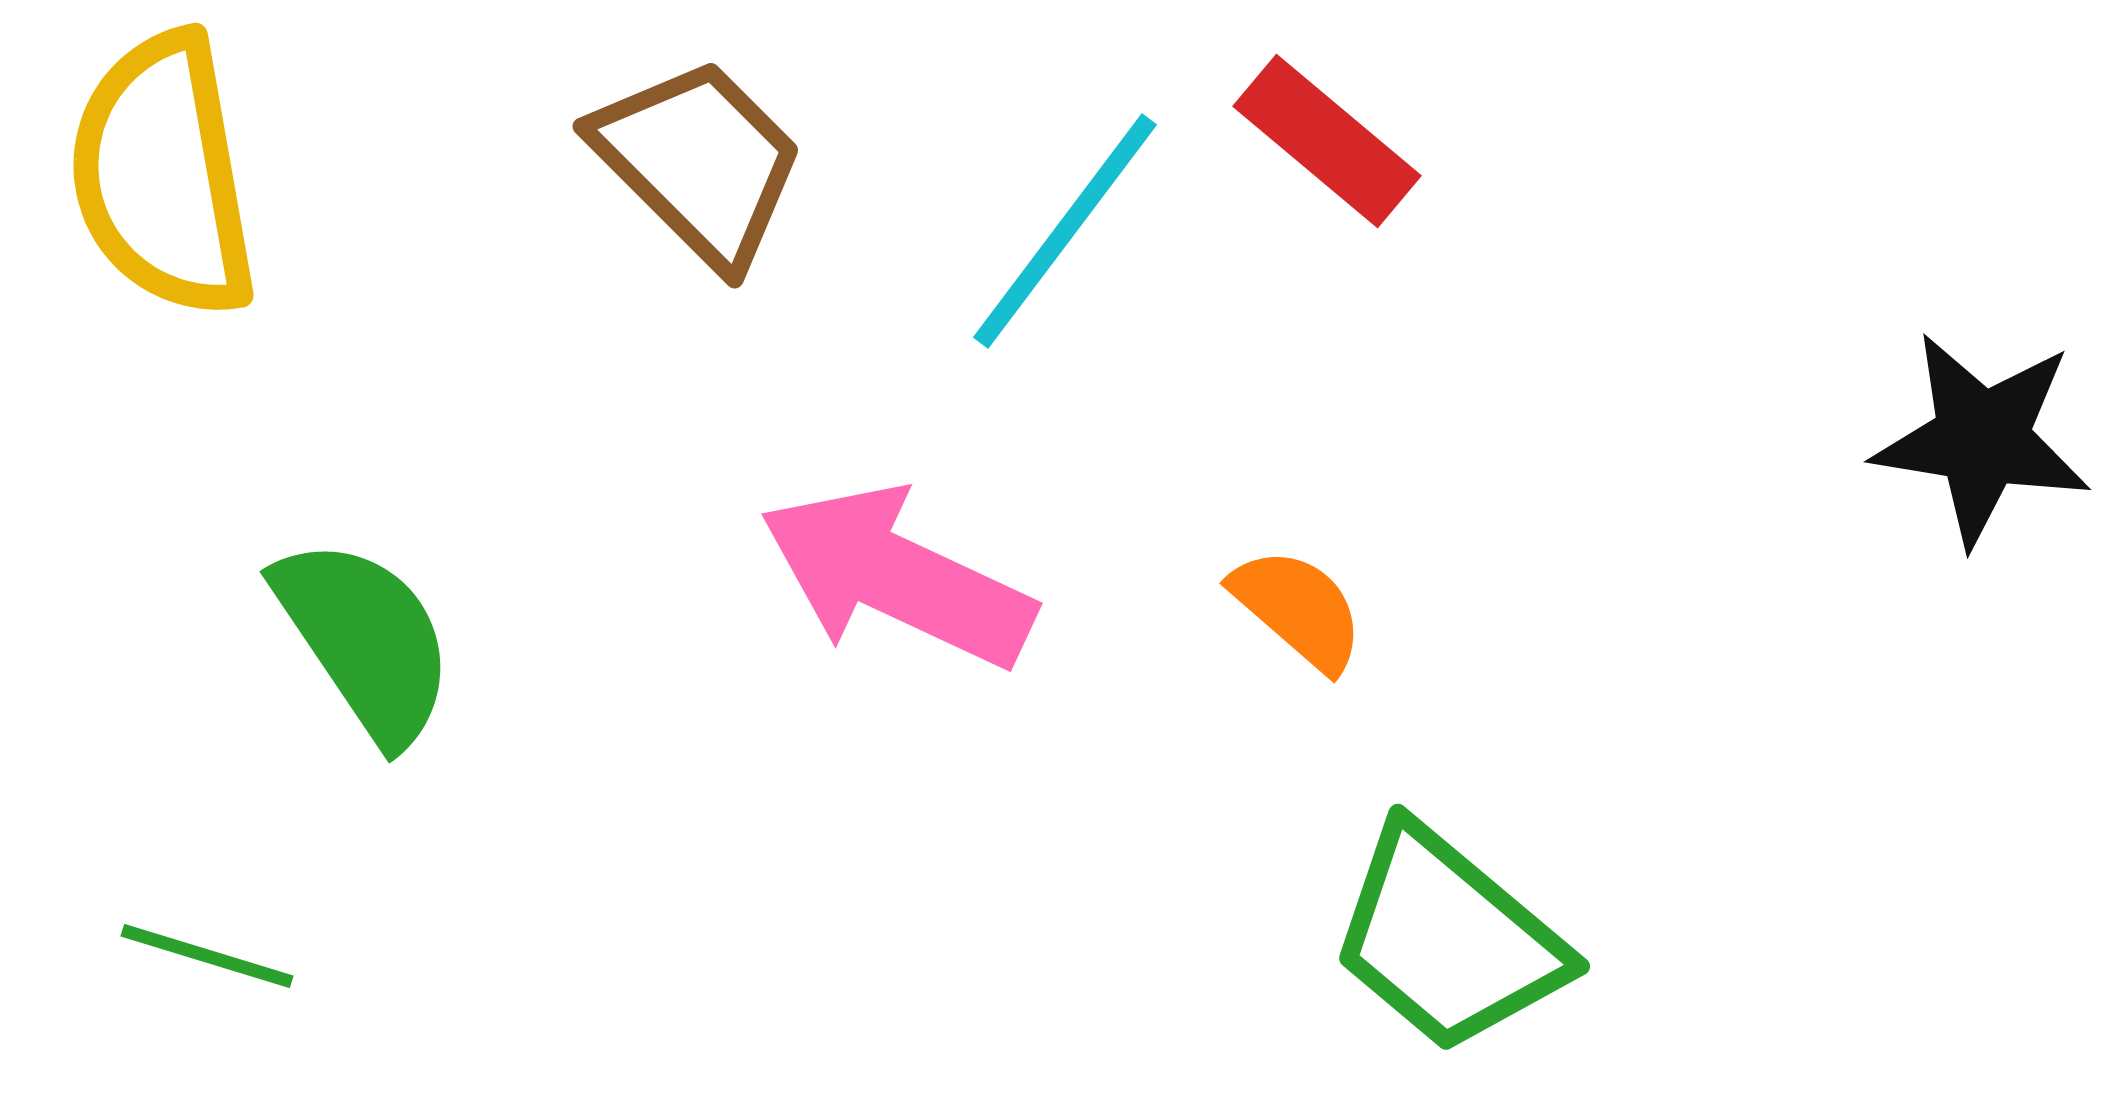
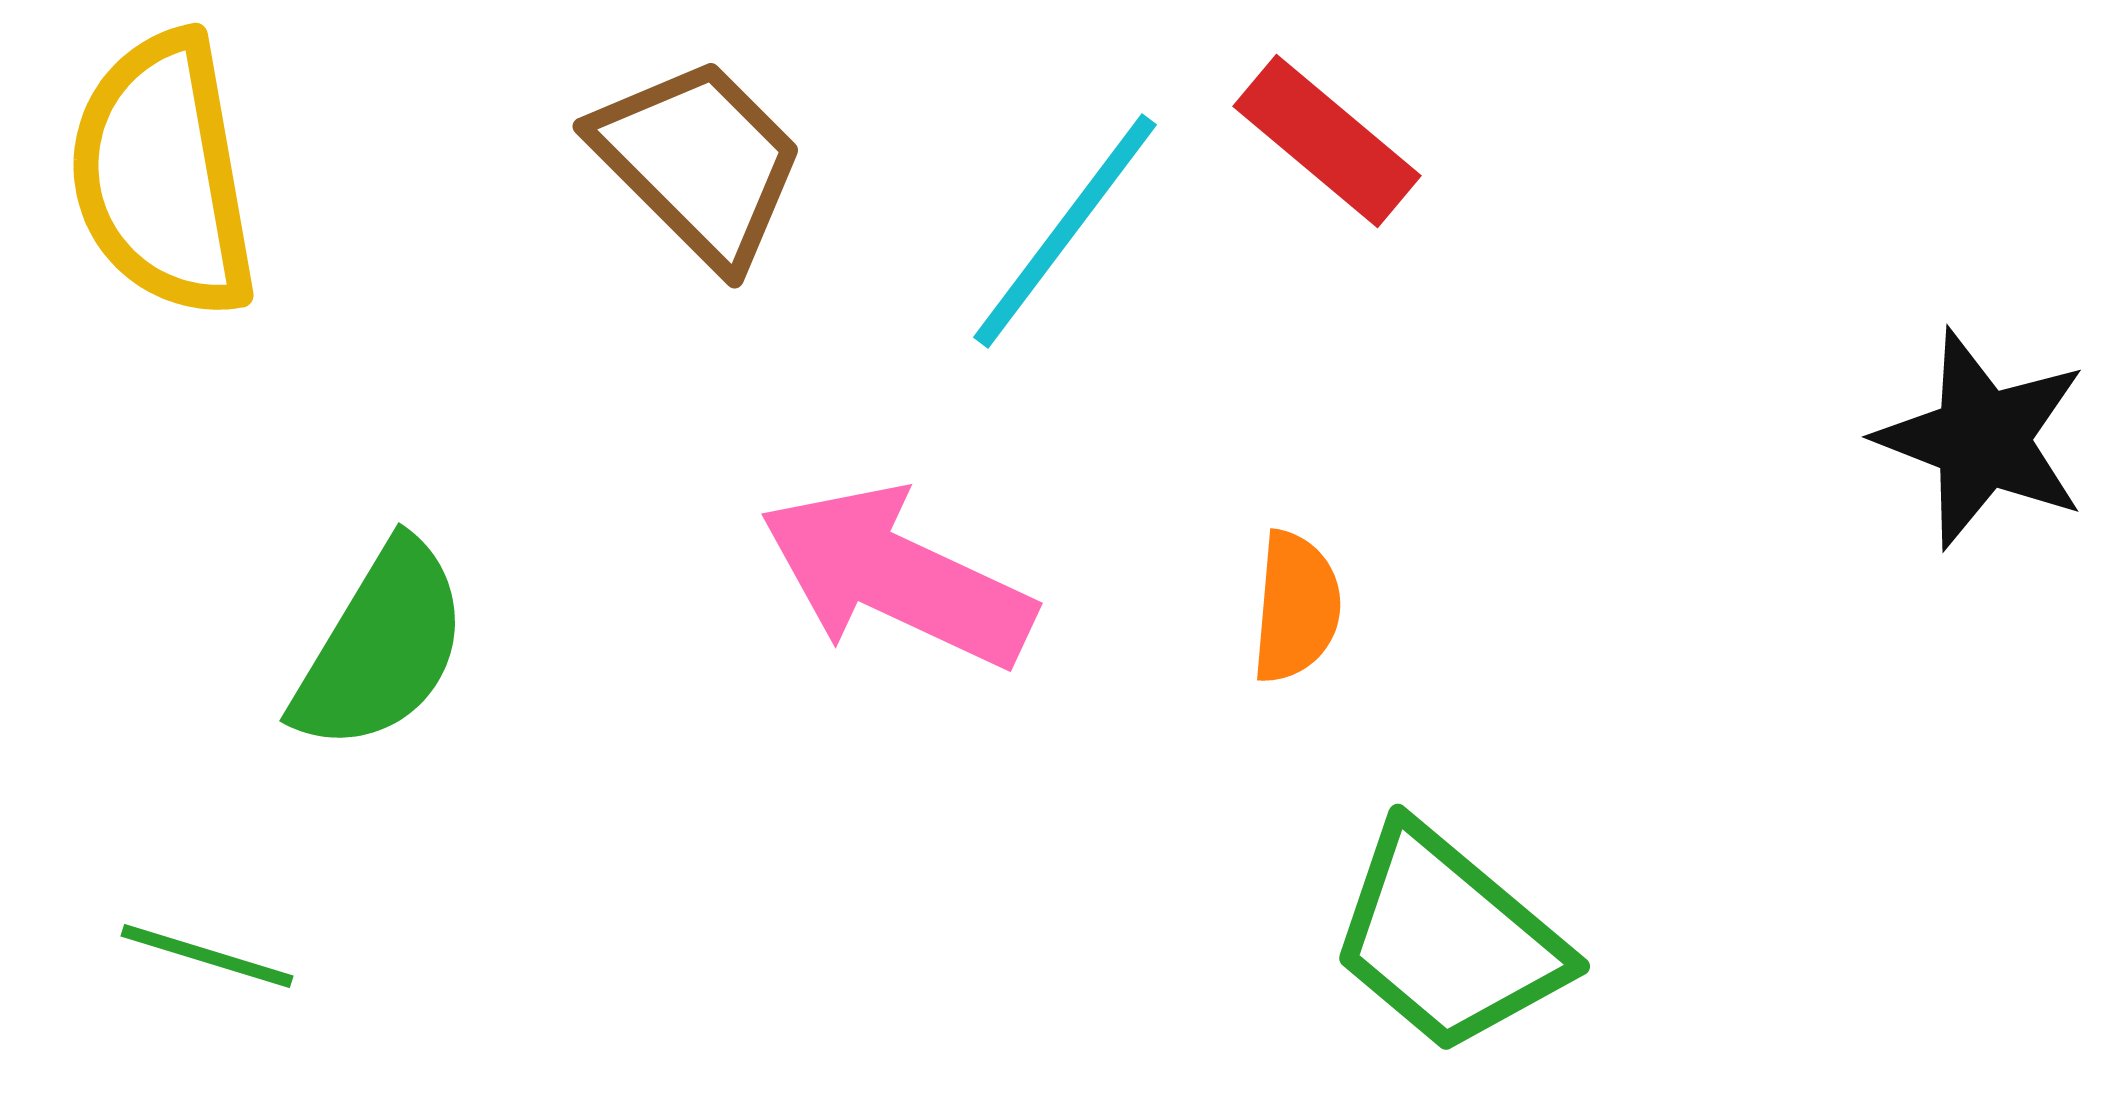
black star: rotated 12 degrees clockwise
orange semicircle: moved 2 px left, 2 px up; rotated 54 degrees clockwise
green semicircle: moved 16 px right, 7 px down; rotated 65 degrees clockwise
